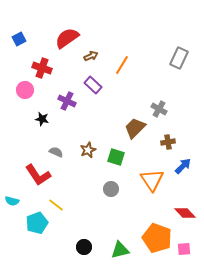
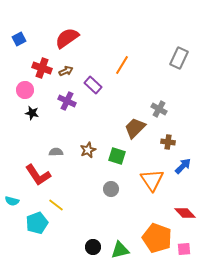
brown arrow: moved 25 px left, 15 px down
black star: moved 10 px left, 6 px up
brown cross: rotated 16 degrees clockwise
gray semicircle: rotated 24 degrees counterclockwise
green square: moved 1 px right, 1 px up
black circle: moved 9 px right
